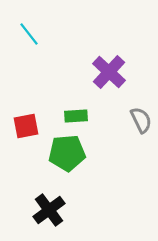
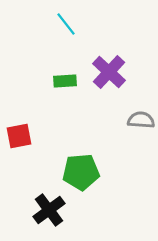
cyan line: moved 37 px right, 10 px up
green rectangle: moved 11 px left, 35 px up
gray semicircle: rotated 60 degrees counterclockwise
red square: moved 7 px left, 10 px down
green pentagon: moved 14 px right, 19 px down
